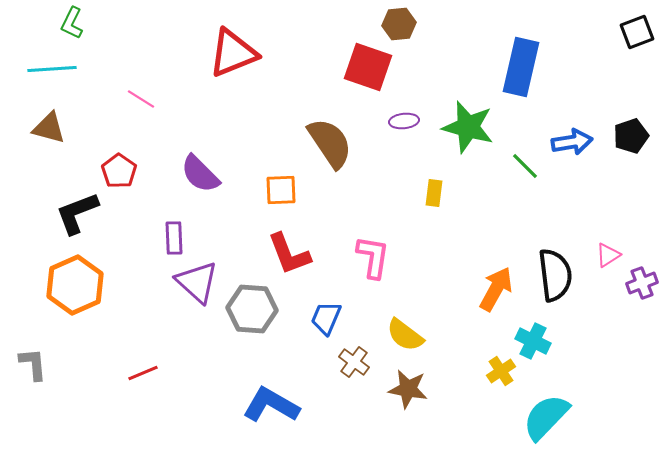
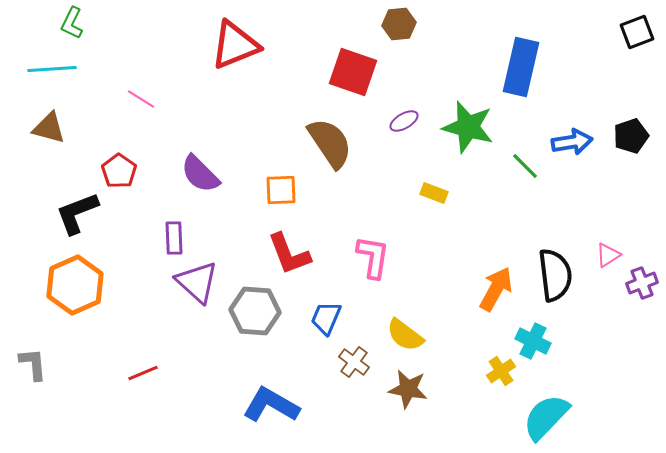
red triangle: moved 2 px right, 8 px up
red square: moved 15 px left, 5 px down
purple ellipse: rotated 24 degrees counterclockwise
yellow rectangle: rotated 76 degrees counterclockwise
gray hexagon: moved 3 px right, 2 px down
